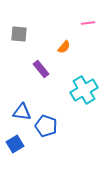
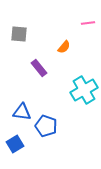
purple rectangle: moved 2 px left, 1 px up
